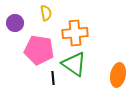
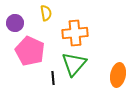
pink pentagon: moved 9 px left, 1 px down; rotated 16 degrees clockwise
green triangle: rotated 36 degrees clockwise
